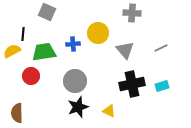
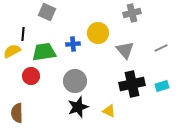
gray cross: rotated 18 degrees counterclockwise
